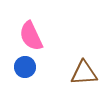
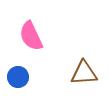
blue circle: moved 7 px left, 10 px down
